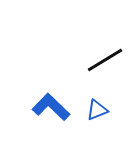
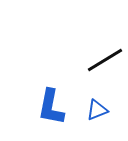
blue L-shape: rotated 123 degrees counterclockwise
